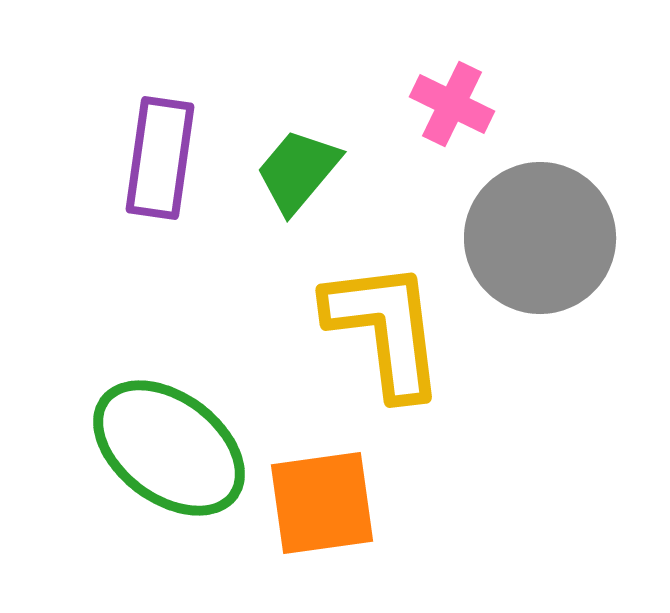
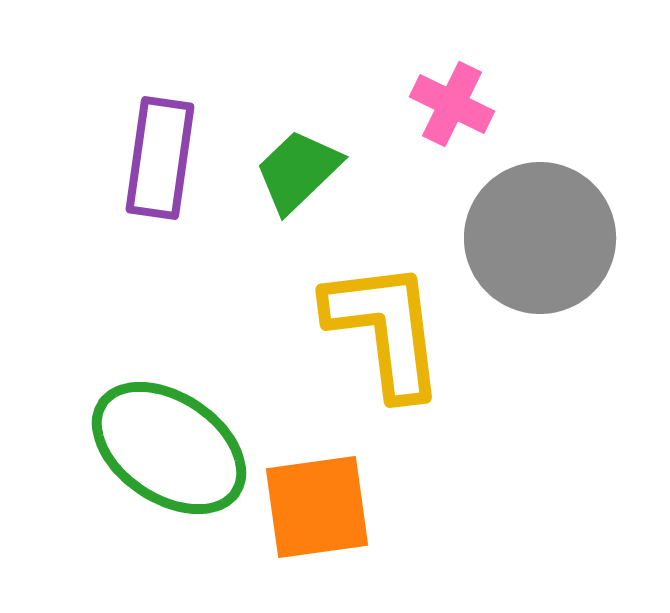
green trapezoid: rotated 6 degrees clockwise
green ellipse: rotated 3 degrees counterclockwise
orange square: moved 5 px left, 4 px down
